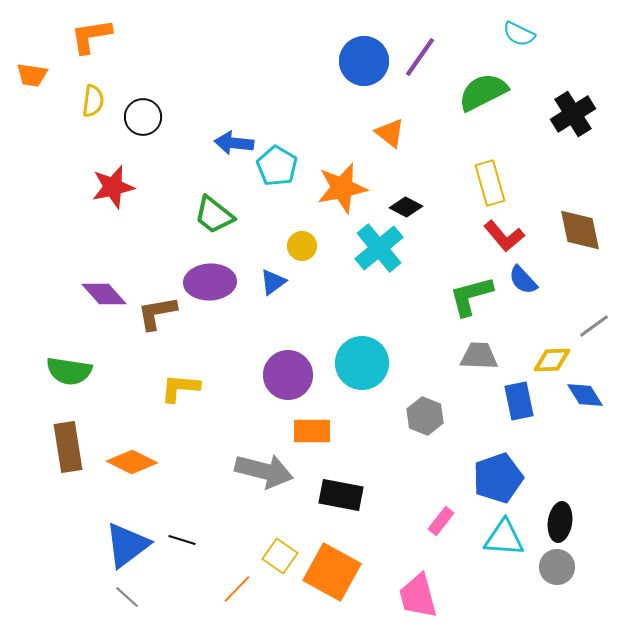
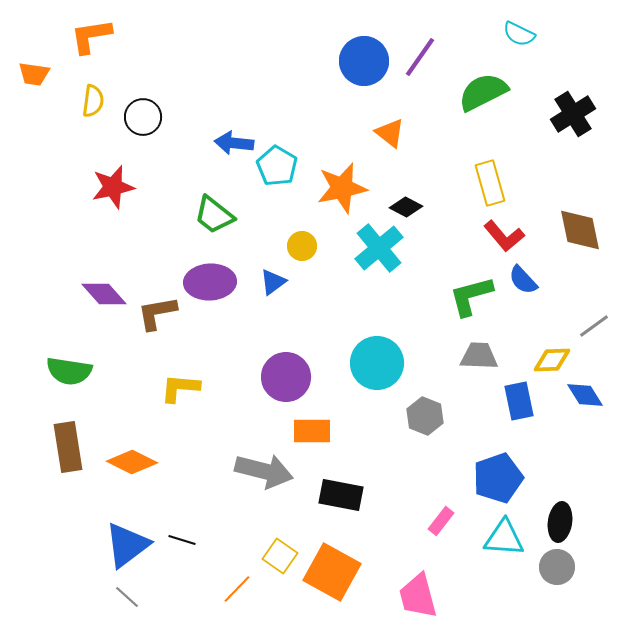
orange trapezoid at (32, 75): moved 2 px right, 1 px up
cyan circle at (362, 363): moved 15 px right
purple circle at (288, 375): moved 2 px left, 2 px down
